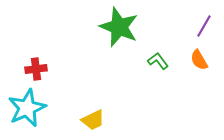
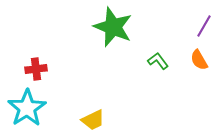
green star: moved 6 px left
cyan star: rotated 9 degrees counterclockwise
